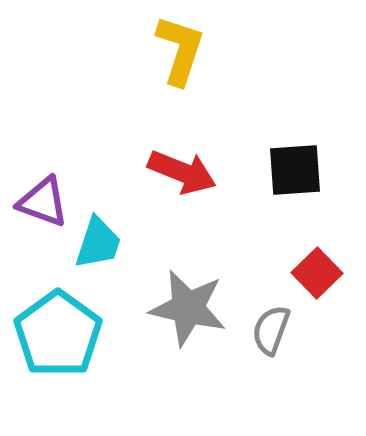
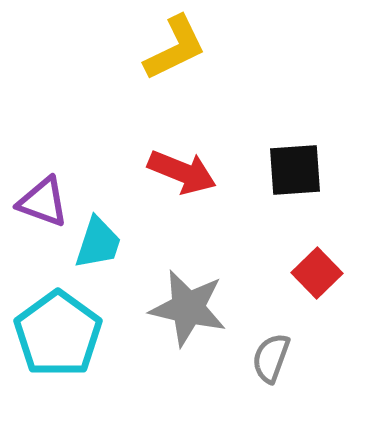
yellow L-shape: moved 5 px left, 2 px up; rotated 46 degrees clockwise
gray semicircle: moved 28 px down
